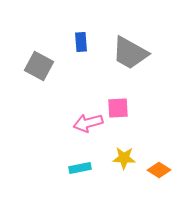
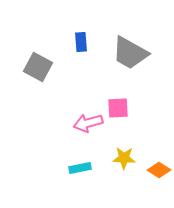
gray square: moved 1 px left, 1 px down
